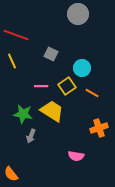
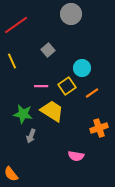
gray circle: moved 7 px left
red line: moved 10 px up; rotated 55 degrees counterclockwise
gray square: moved 3 px left, 4 px up; rotated 24 degrees clockwise
orange line: rotated 64 degrees counterclockwise
